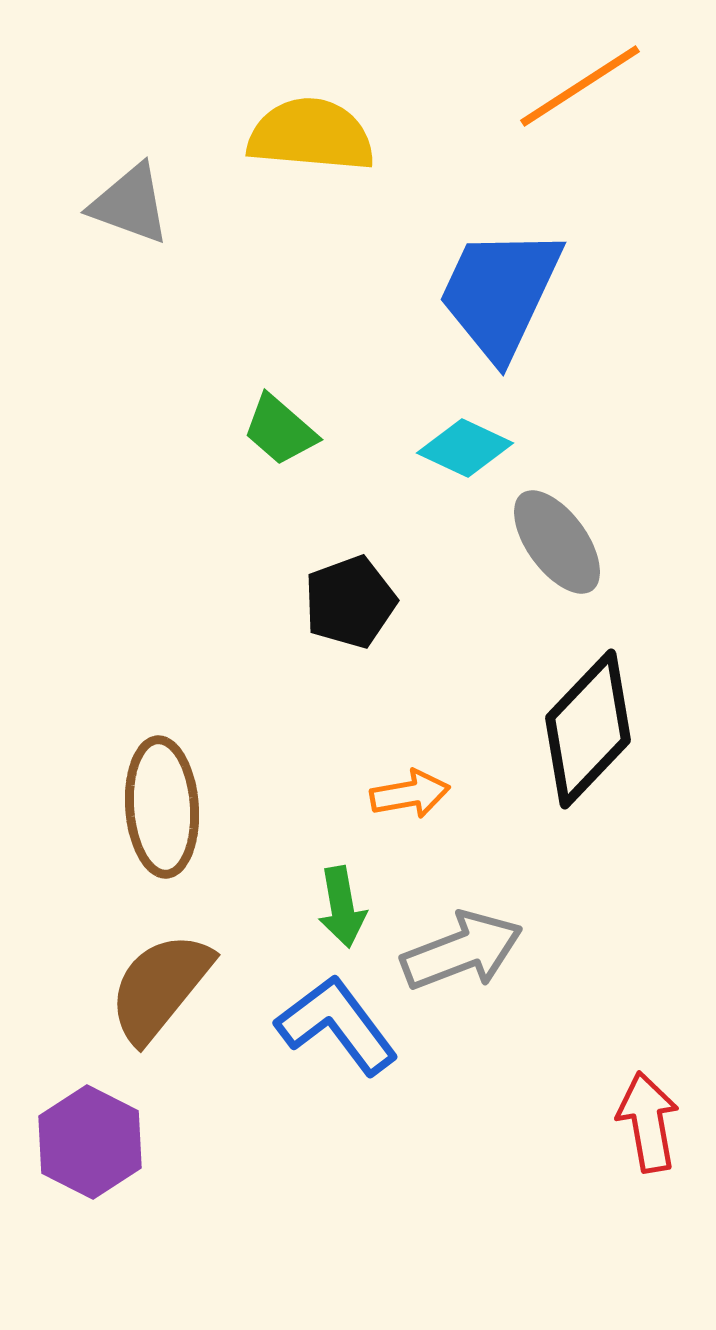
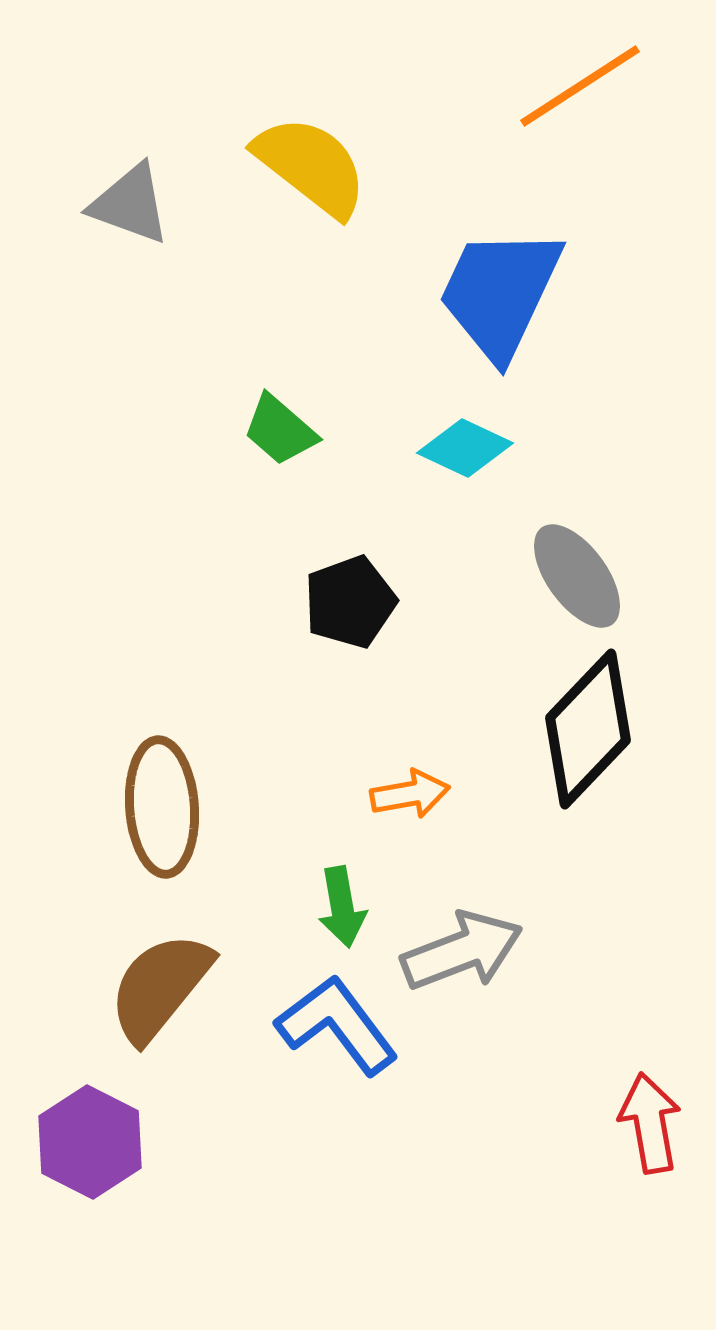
yellow semicircle: moved 31 px down; rotated 33 degrees clockwise
gray ellipse: moved 20 px right, 34 px down
red arrow: moved 2 px right, 1 px down
